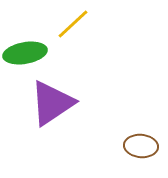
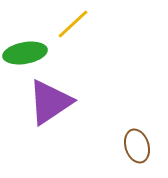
purple triangle: moved 2 px left, 1 px up
brown ellipse: moved 4 px left; rotated 68 degrees clockwise
